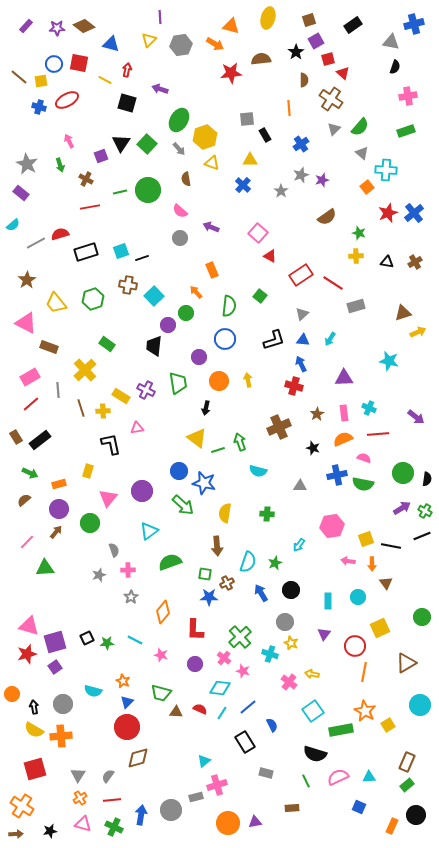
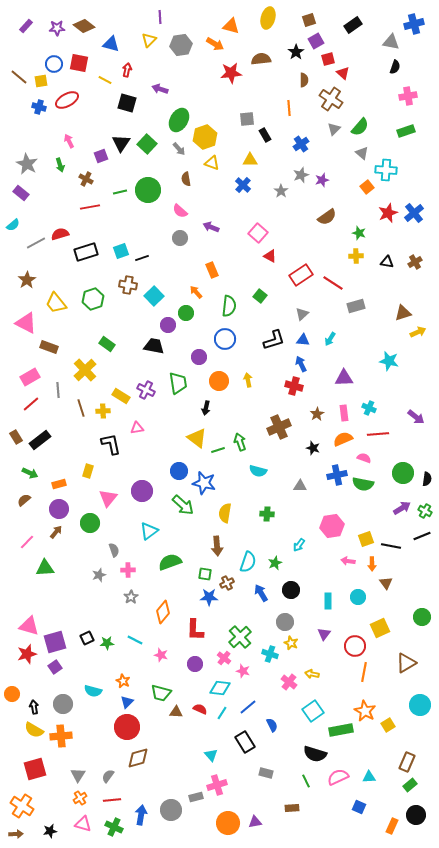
black trapezoid at (154, 346): rotated 95 degrees clockwise
cyan triangle at (204, 761): moved 7 px right, 6 px up; rotated 32 degrees counterclockwise
green rectangle at (407, 785): moved 3 px right
